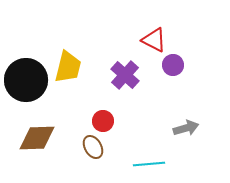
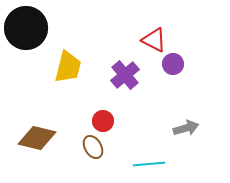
purple circle: moved 1 px up
purple cross: rotated 8 degrees clockwise
black circle: moved 52 px up
brown diamond: rotated 15 degrees clockwise
